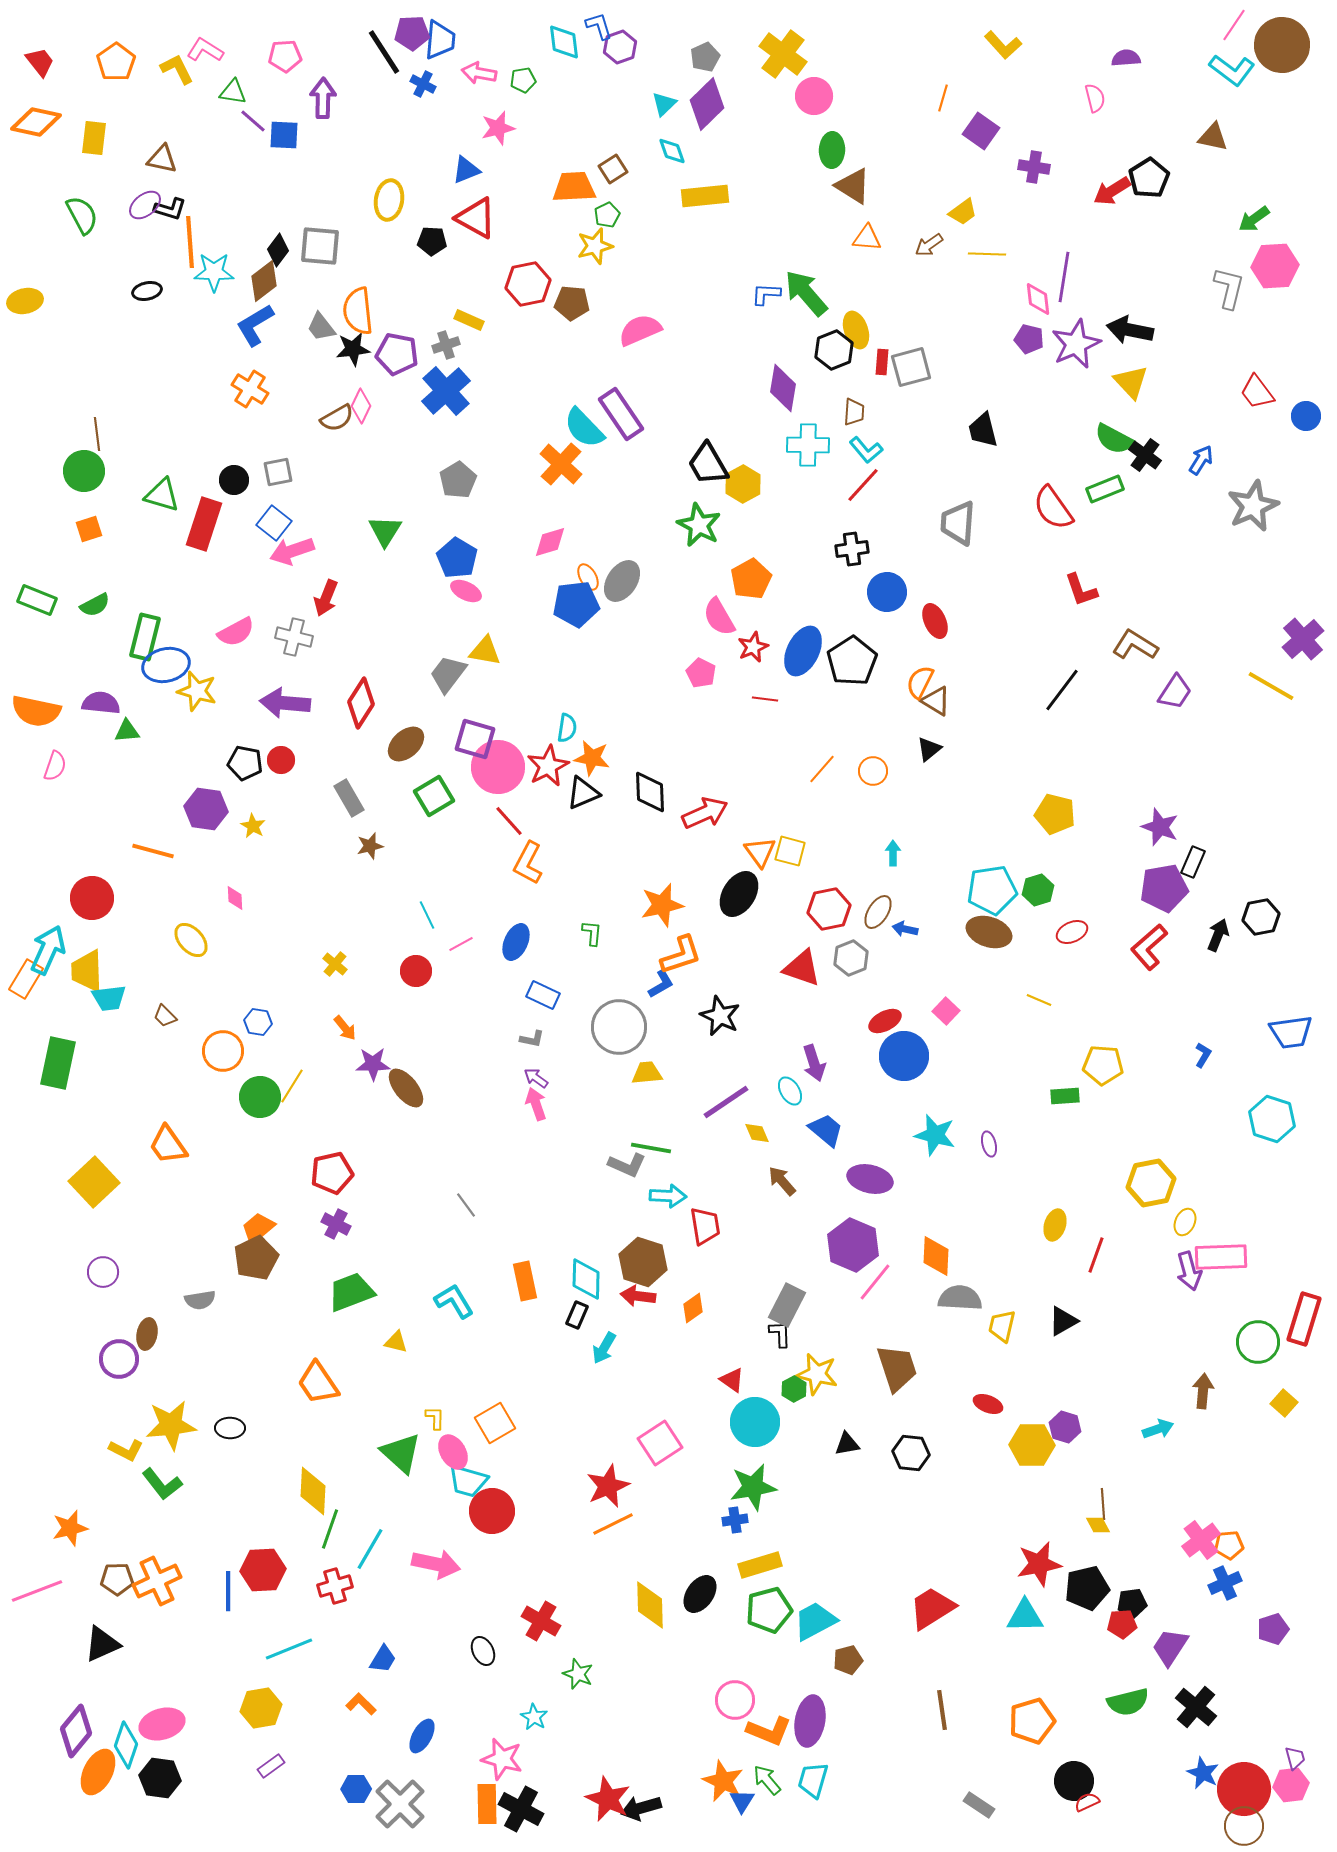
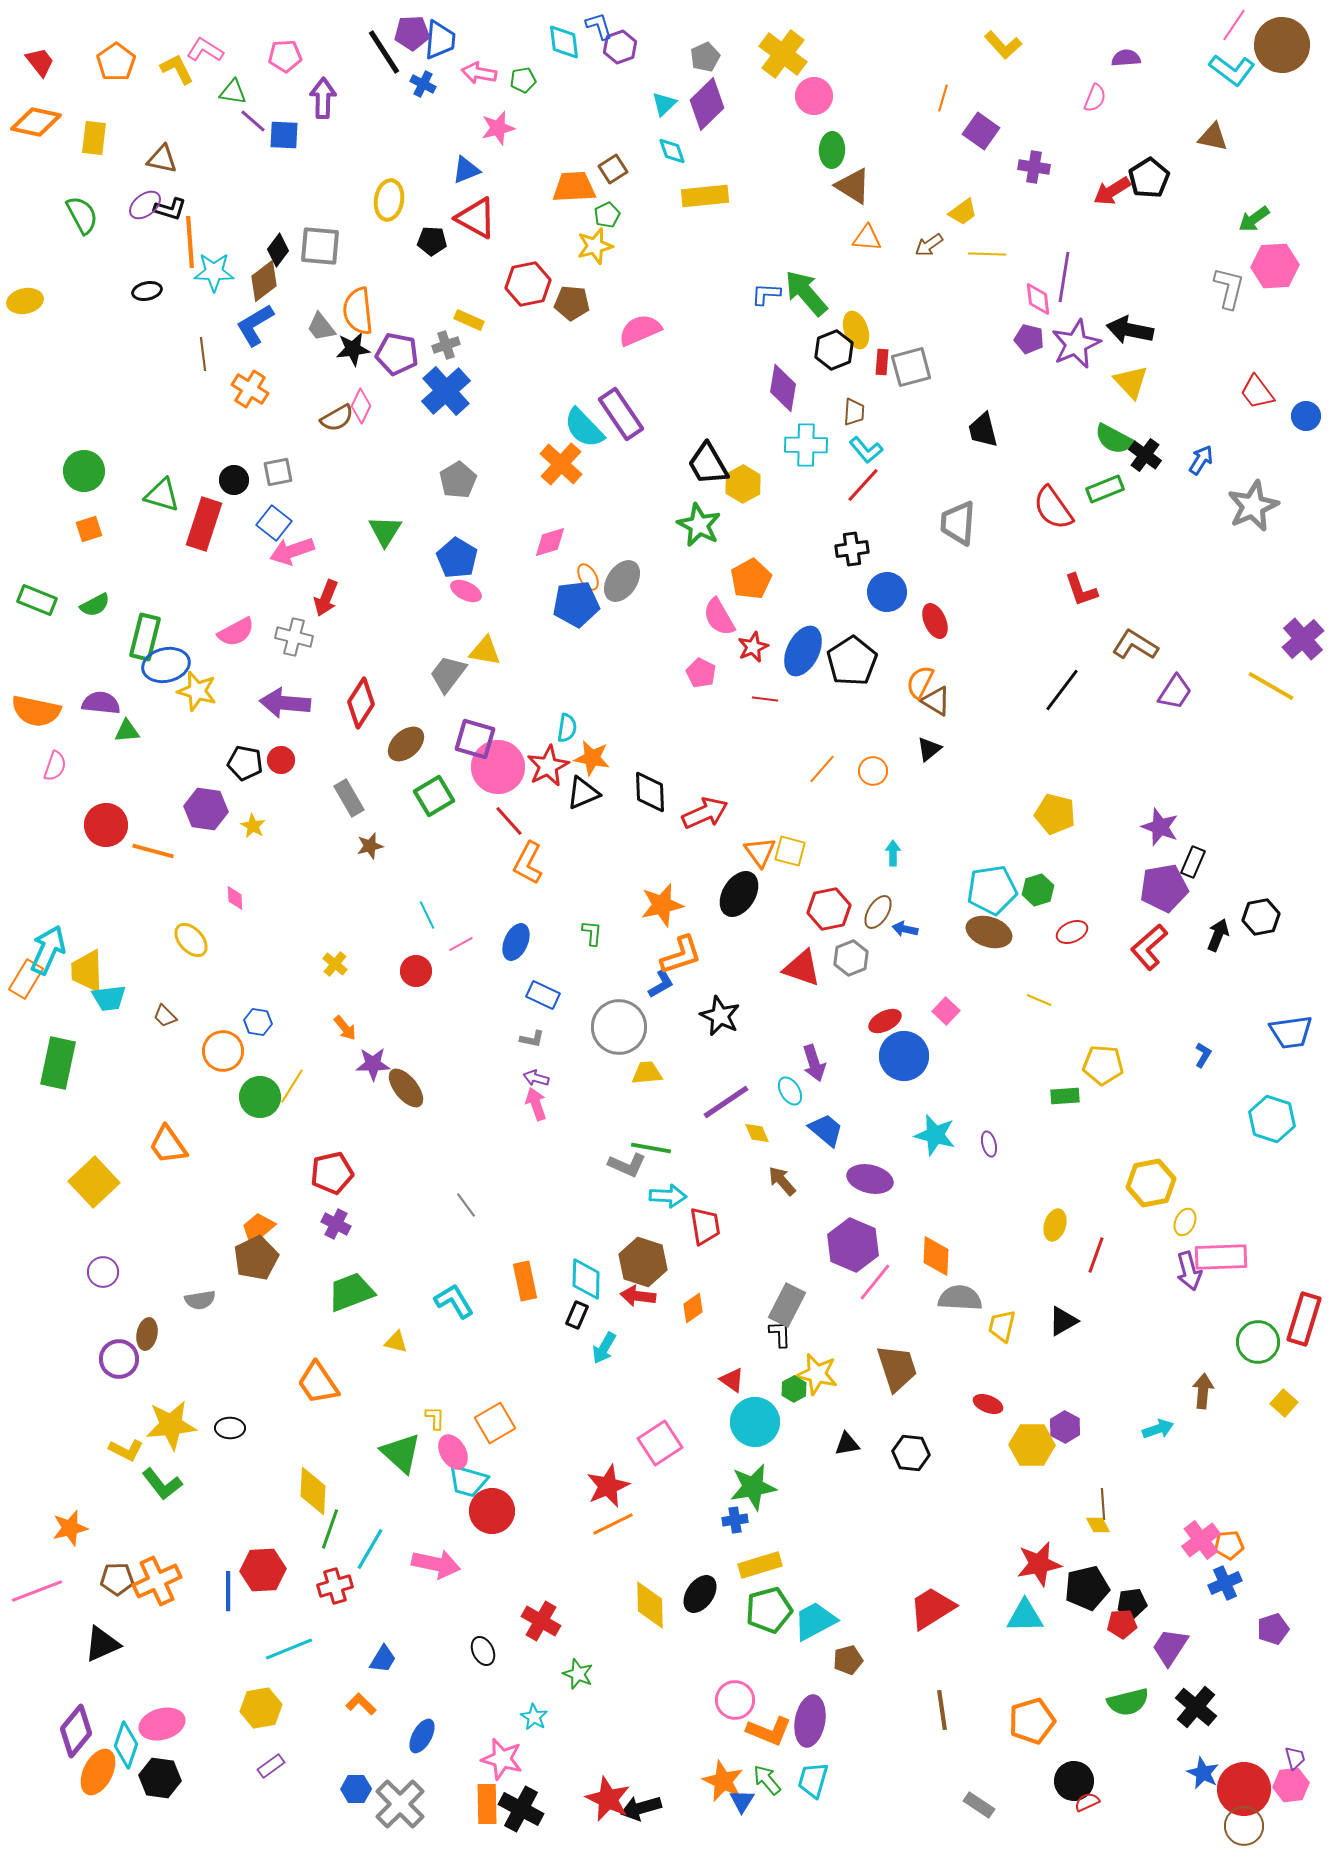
pink semicircle at (1095, 98): rotated 36 degrees clockwise
brown line at (97, 434): moved 106 px right, 80 px up
cyan cross at (808, 445): moved 2 px left
red circle at (92, 898): moved 14 px right, 73 px up
purple arrow at (536, 1078): rotated 20 degrees counterclockwise
purple hexagon at (1065, 1427): rotated 12 degrees clockwise
